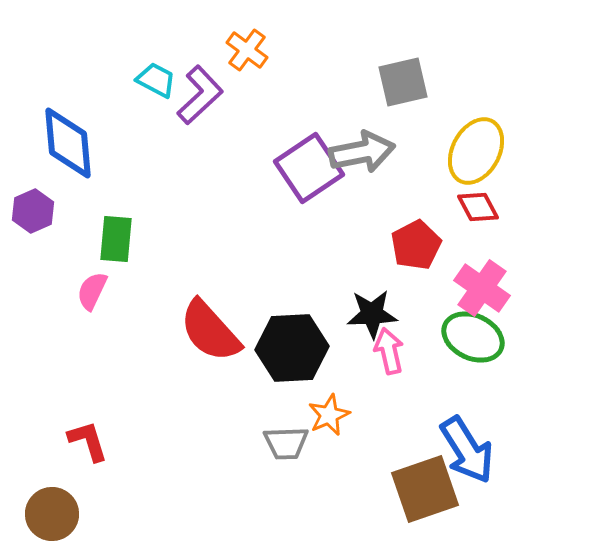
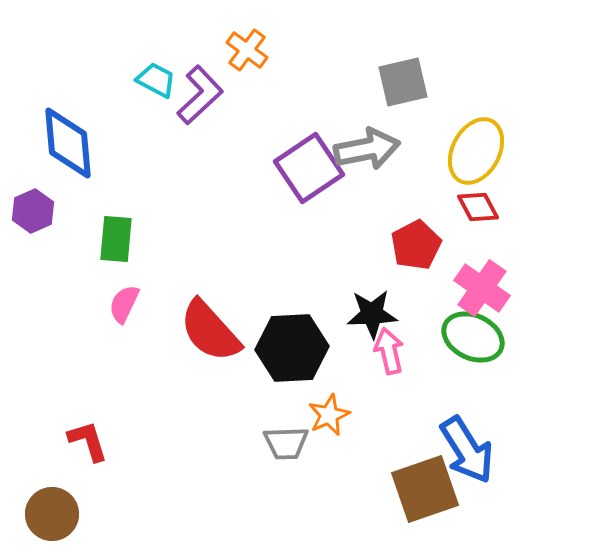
gray arrow: moved 5 px right, 3 px up
pink semicircle: moved 32 px right, 13 px down
